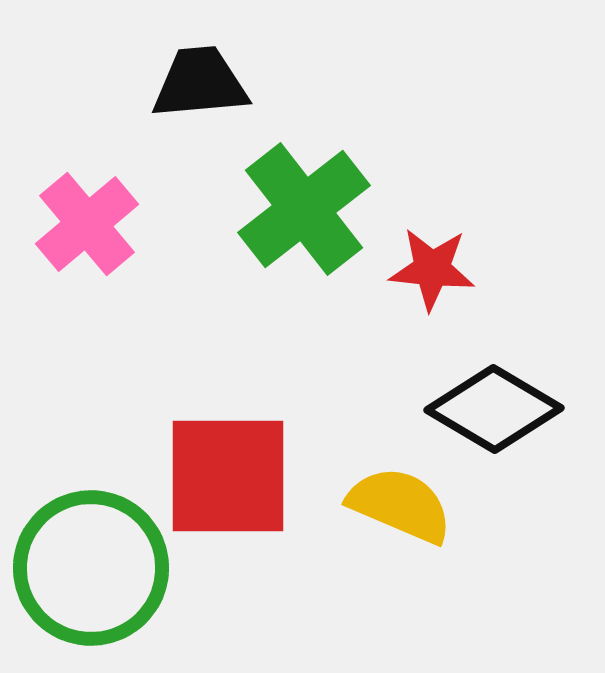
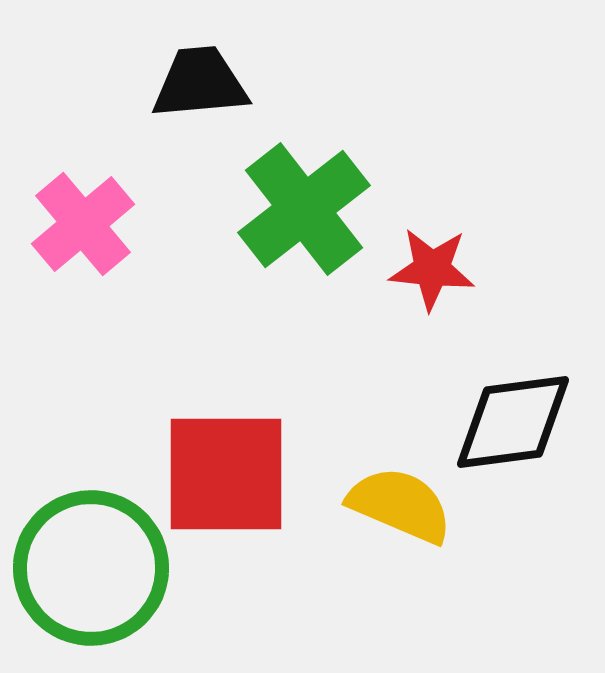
pink cross: moved 4 px left
black diamond: moved 19 px right, 13 px down; rotated 38 degrees counterclockwise
red square: moved 2 px left, 2 px up
